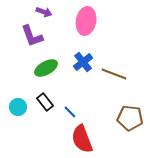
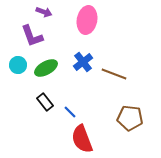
pink ellipse: moved 1 px right, 1 px up
cyan circle: moved 42 px up
